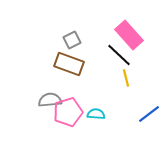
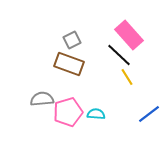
yellow line: moved 1 px right, 1 px up; rotated 18 degrees counterclockwise
gray semicircle: moved 8 px left, 1 px up
